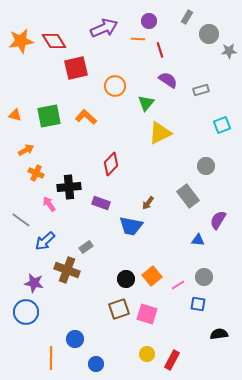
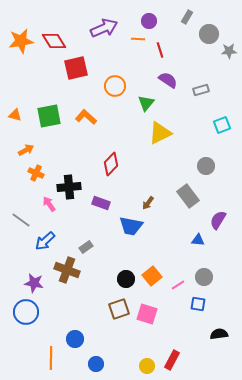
yellow circle at (147, 354): moved 12 px down
